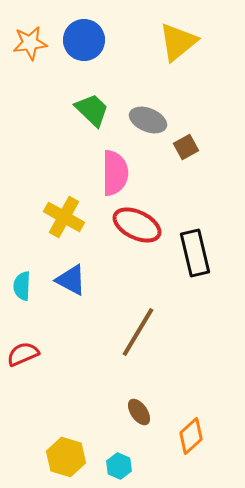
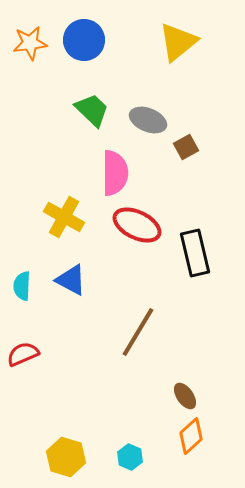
brown ellipse: moved 46 px right, 16 px up
cyan hexagon: moved 11 px right, 9 px up
